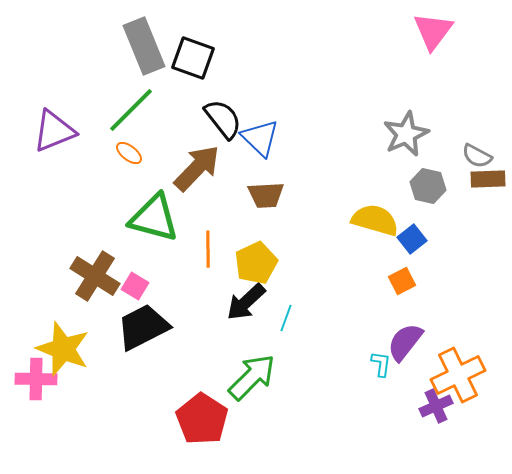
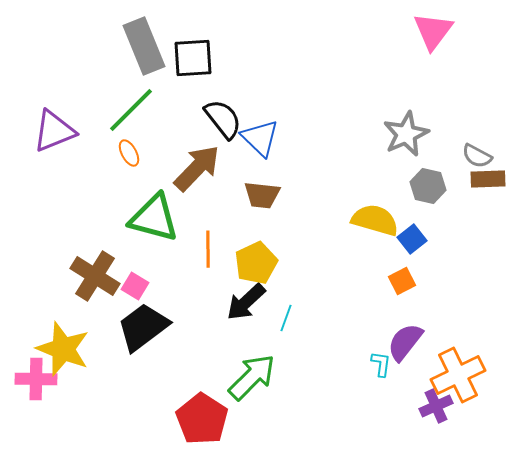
black square: rotated 24 degrees counterclockwise
orange ellipse: rotated 24 degrees clockwise
brown trapezoid: moved 4 px left; rotated 9 degrees clockwise
black trapezoid: rotated 10 degrees counterclockwise
